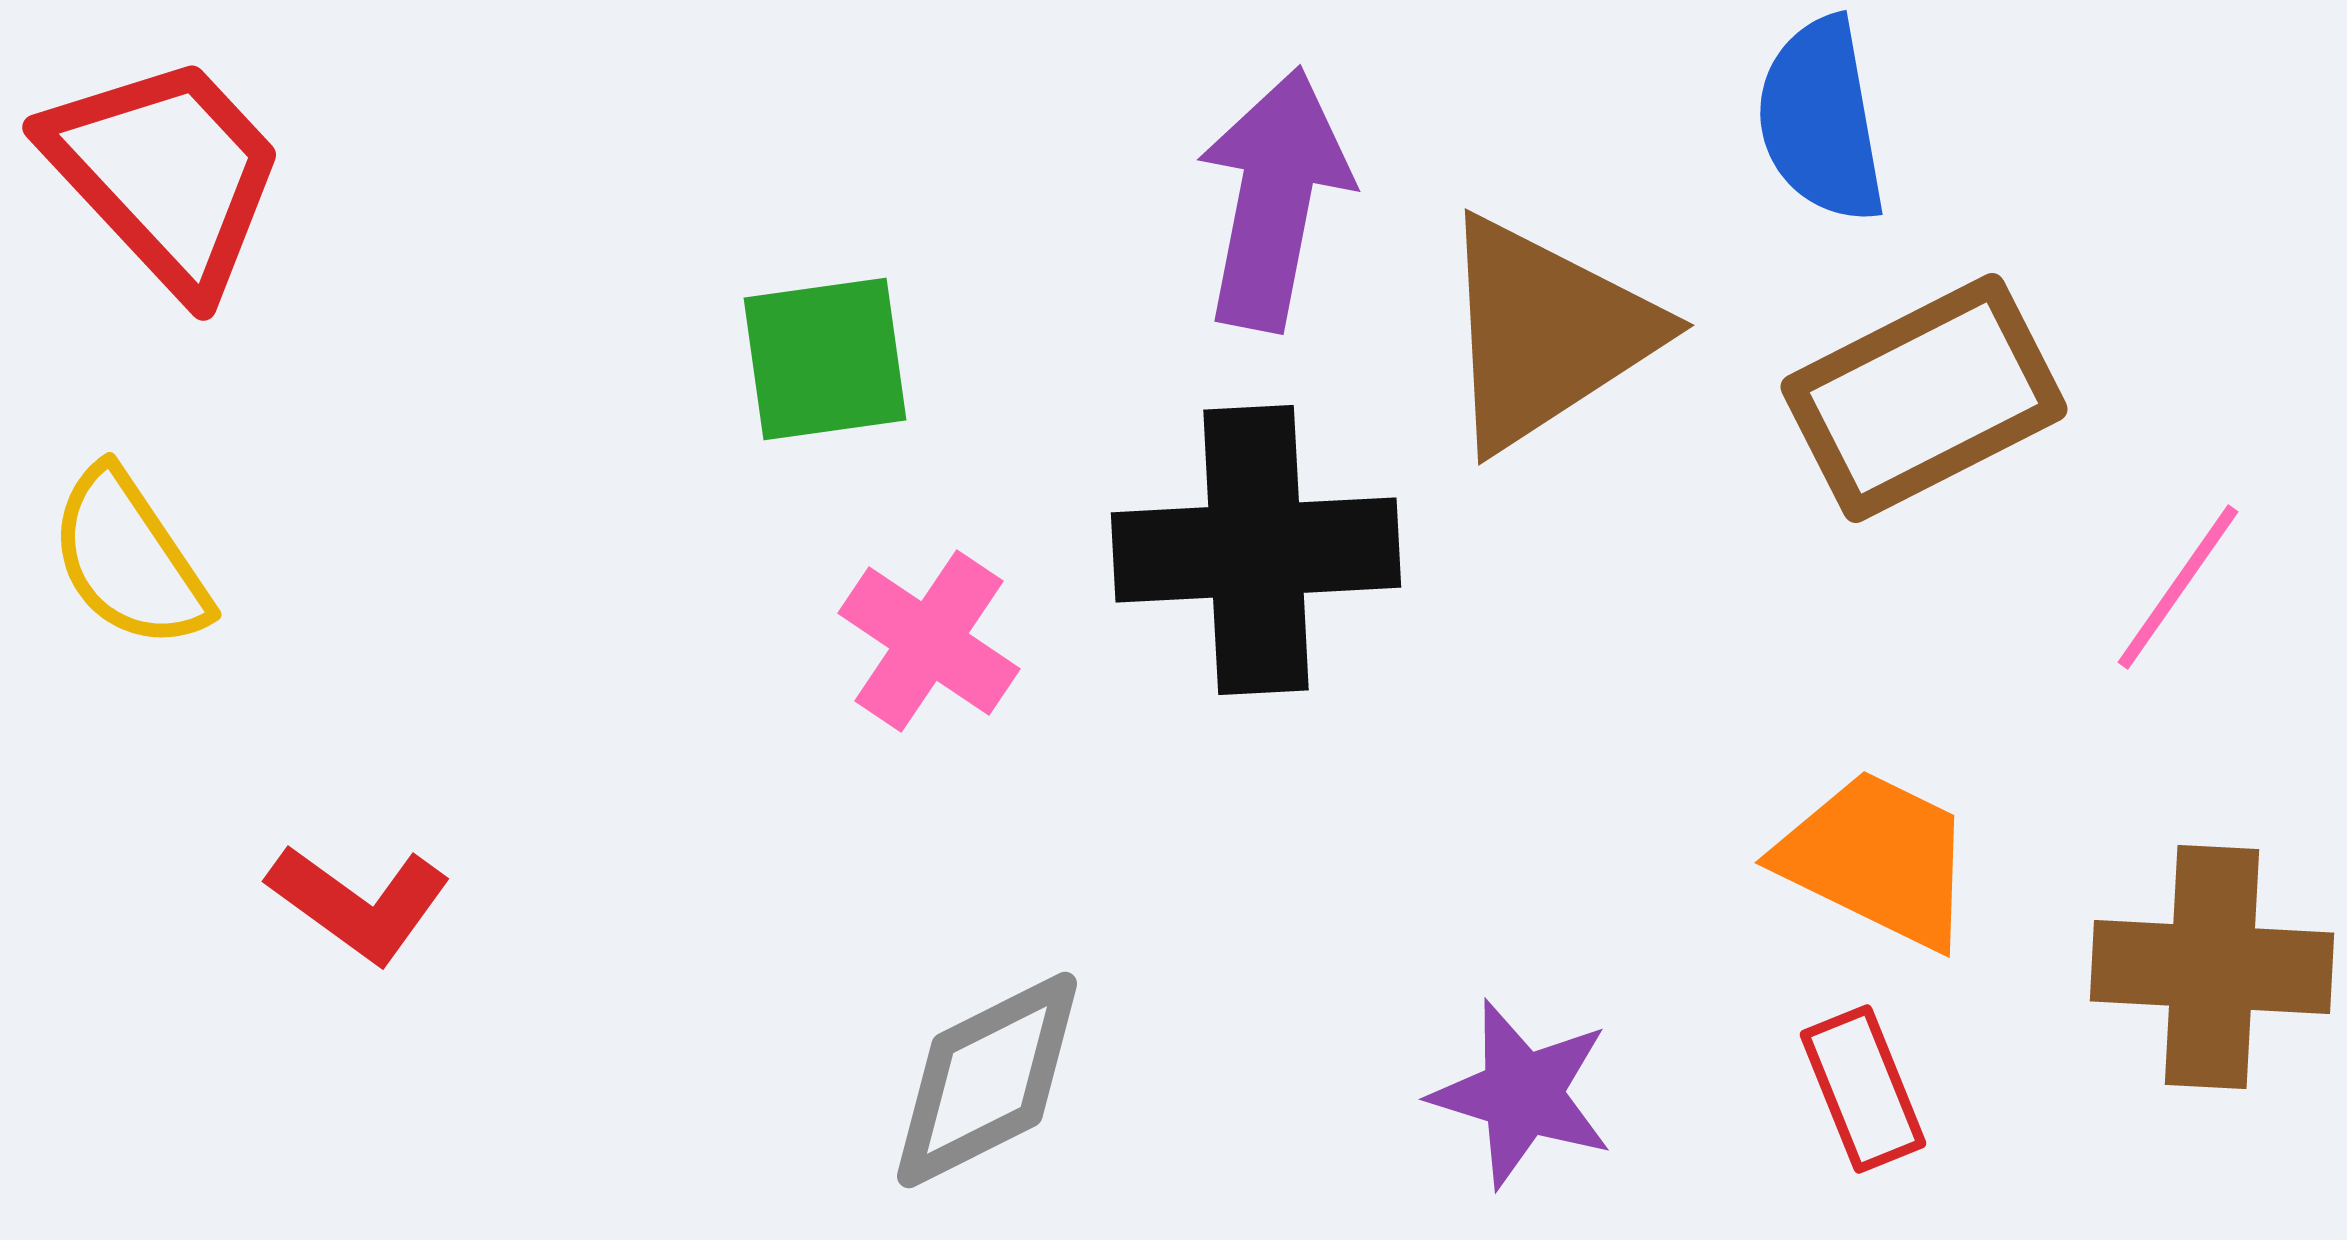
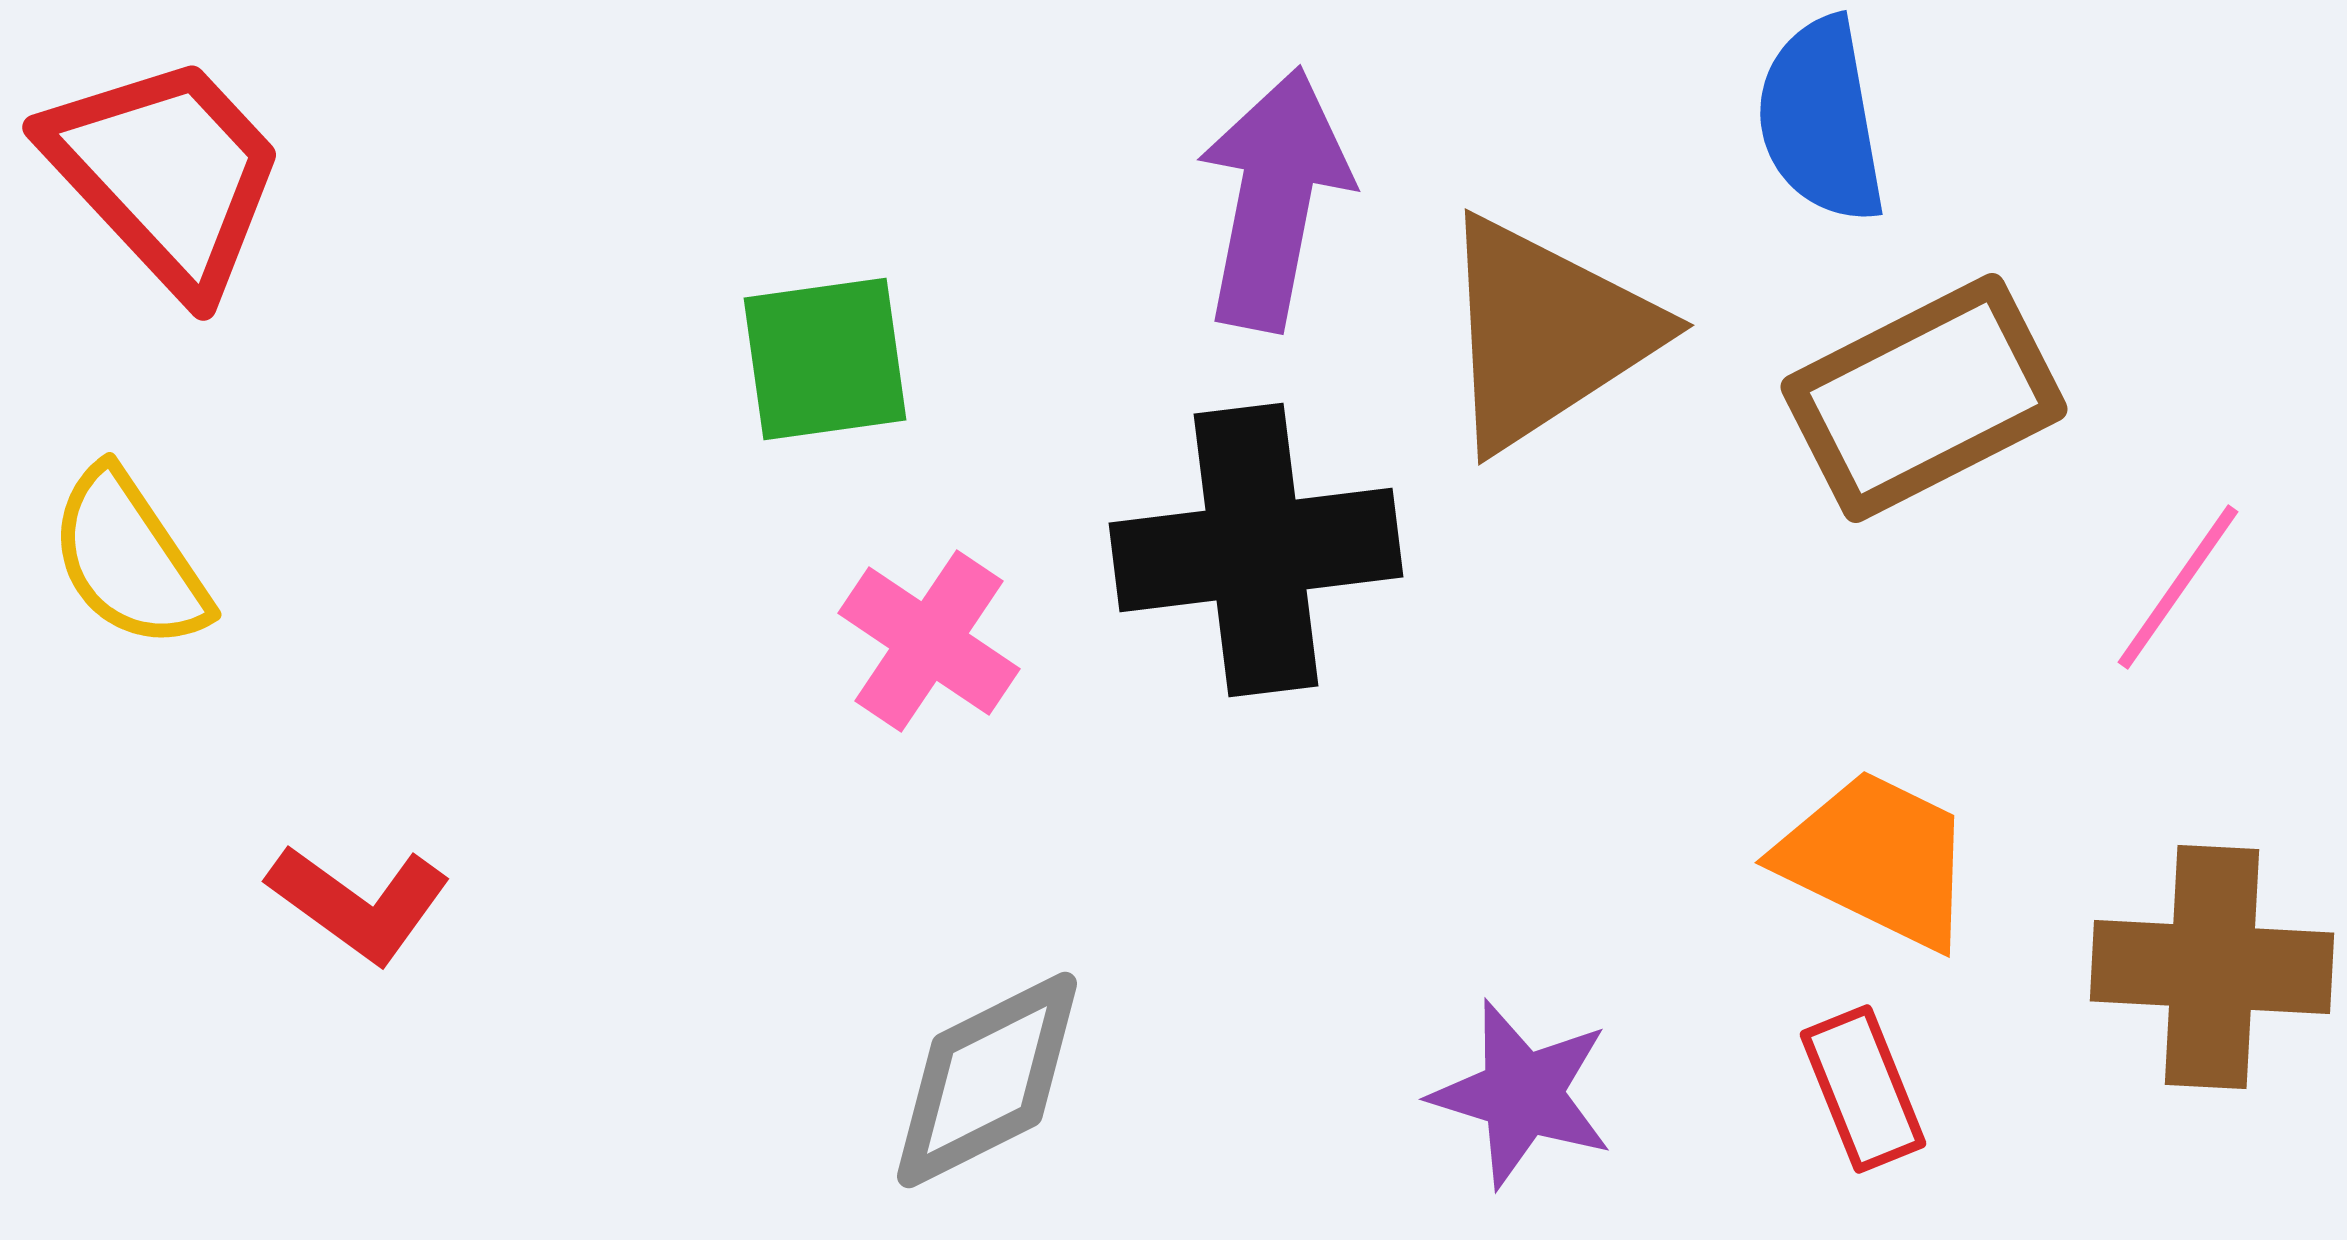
black cross: rotated 4 degrees counterclockwise
